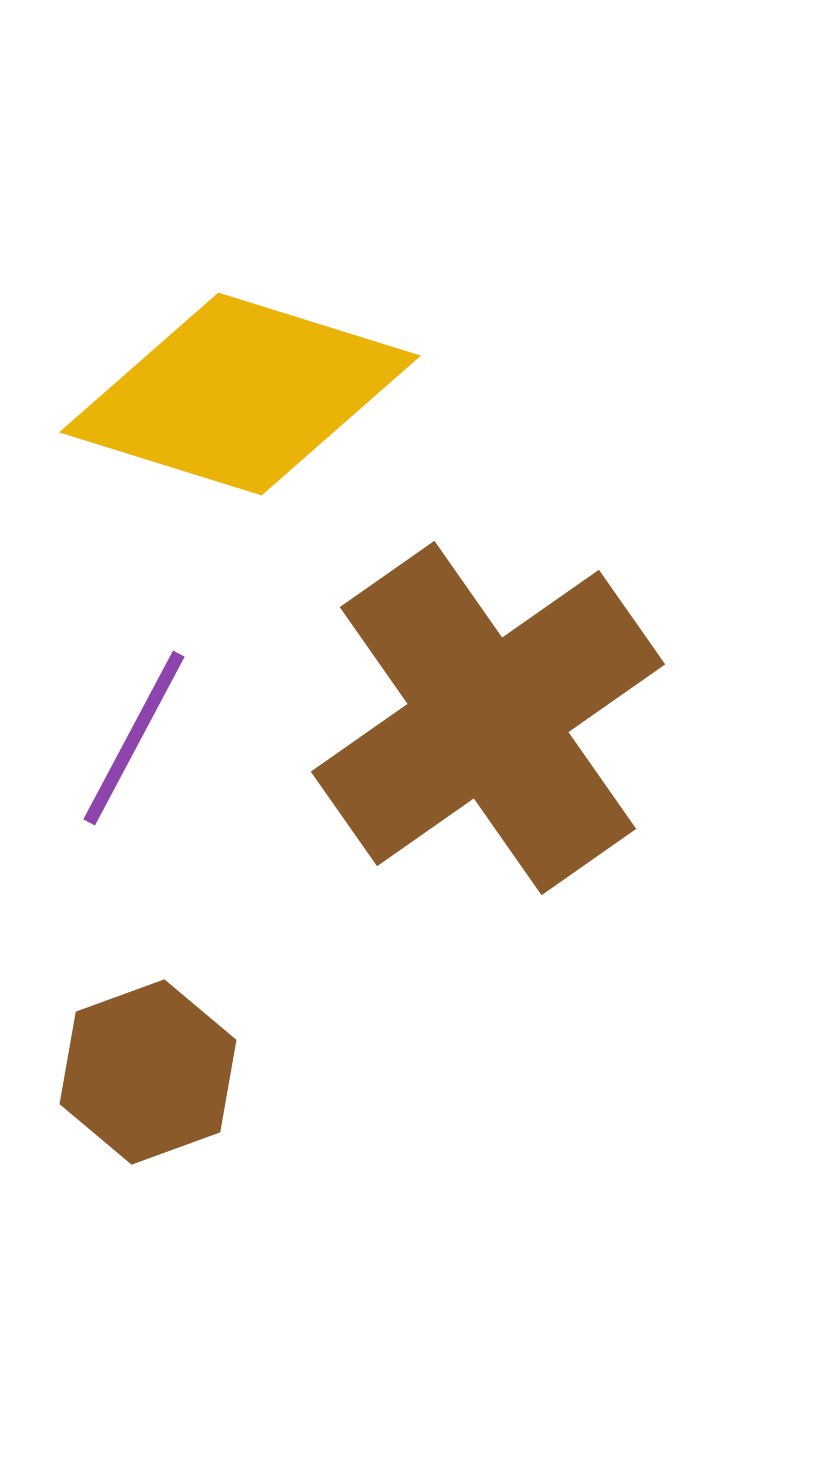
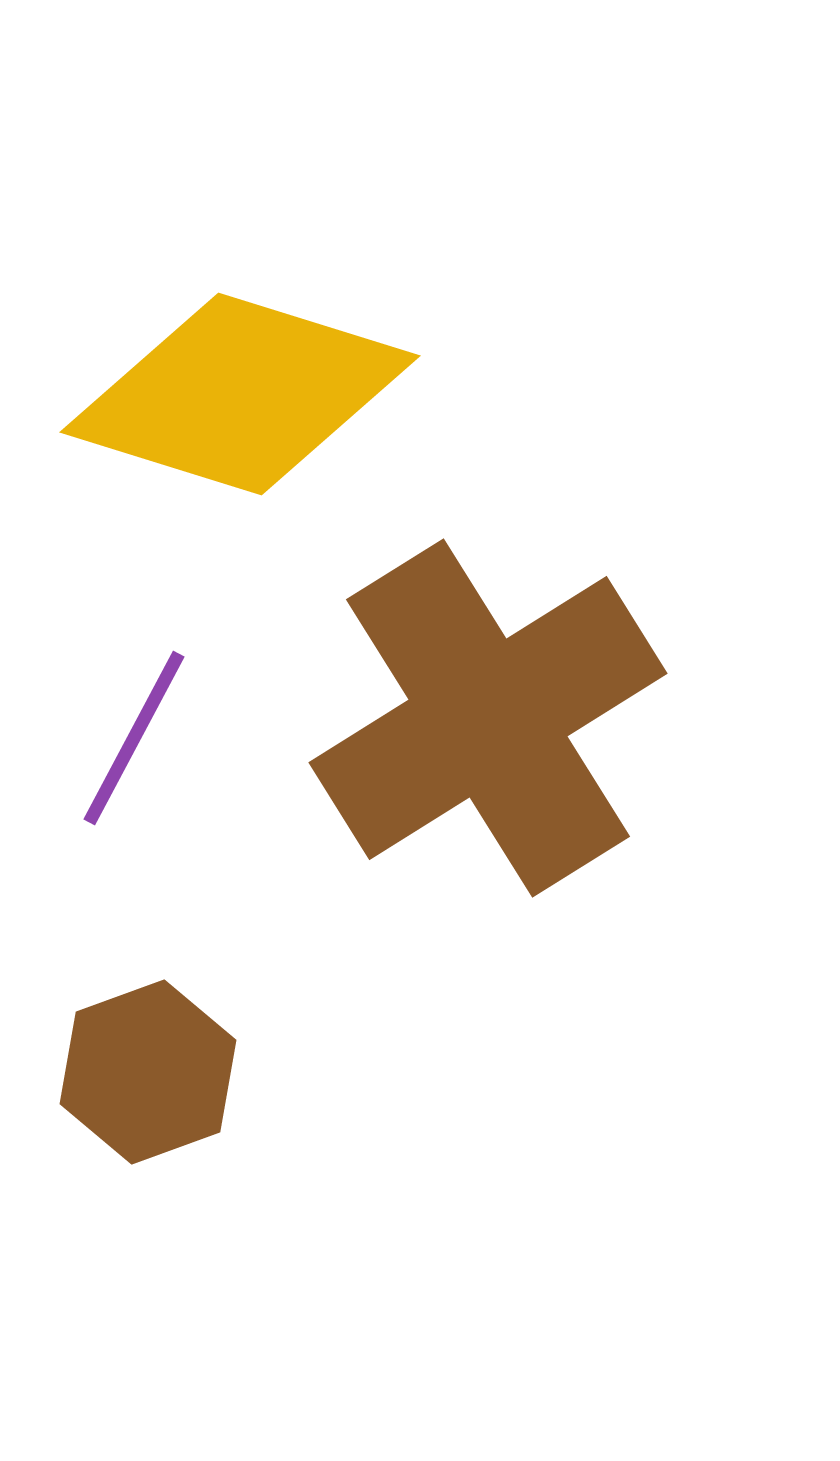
brown cross: rotated 3 degrees clockwise
